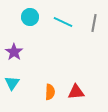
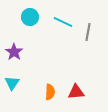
gray line: moved 6 px left, 9 px down
